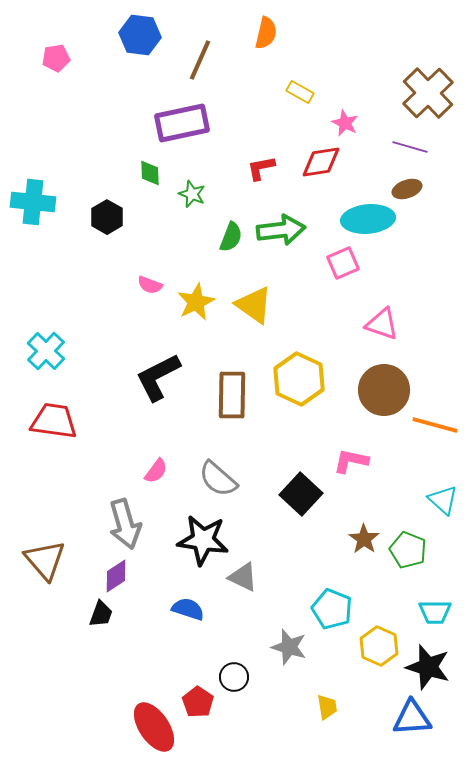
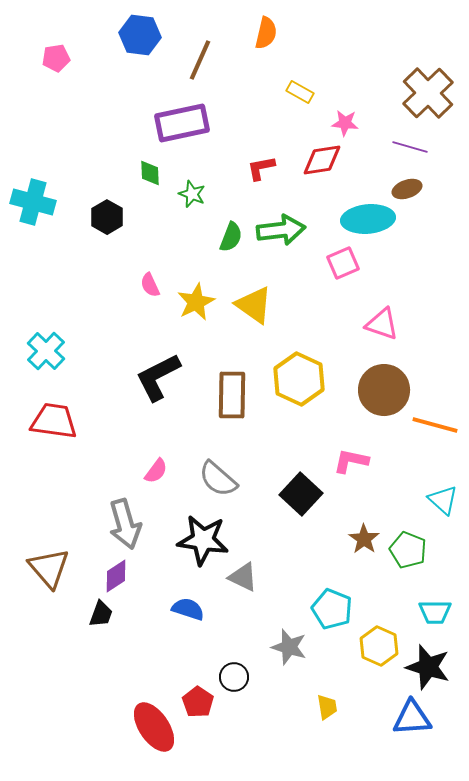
pink star at (345, 123): rotated 20 degrees counterclockwise
red diamond at (321, 162): moved 1 px right, 2 px up
cyan cross at (33, 202): rotated 9 degrees clockwise
pink semicircle at (150, 285): rotated 45 degrees clockwise
brown triangle at (45, 560): moved 4 px right, 8 px down
